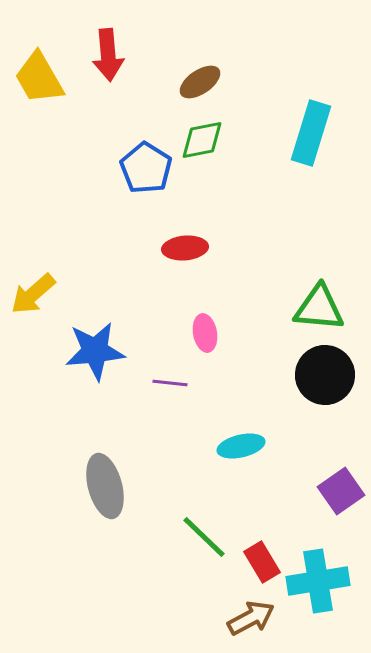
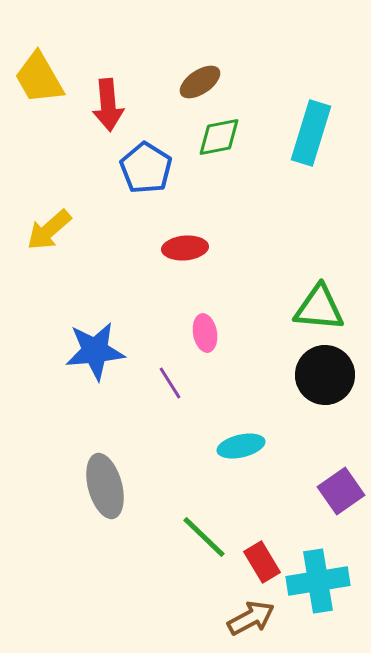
red arrow: moved 50 px down
green diamond: moved 17 px right, 3 px up
yellow arrow: moved 16 px right, 64 px up
purple line: rotated 52 degrees clockwise
